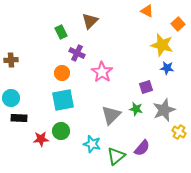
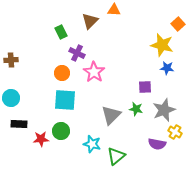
orange triangle: moved 33 px left, 1 px up; rotated 24 degrees counterclockwise
pink star: moved 8 px left
purple square: moved 1 px left; rotated 16 degrees clockwise
cyan square: moved 2 px right; rotated 15 degrees clockwise
black rectangle: moved 6 px down
yellow cross: moved 4 px left
purple semicircle: moved 15 px right, 4 px up; rotated 60 degrees clockwise
